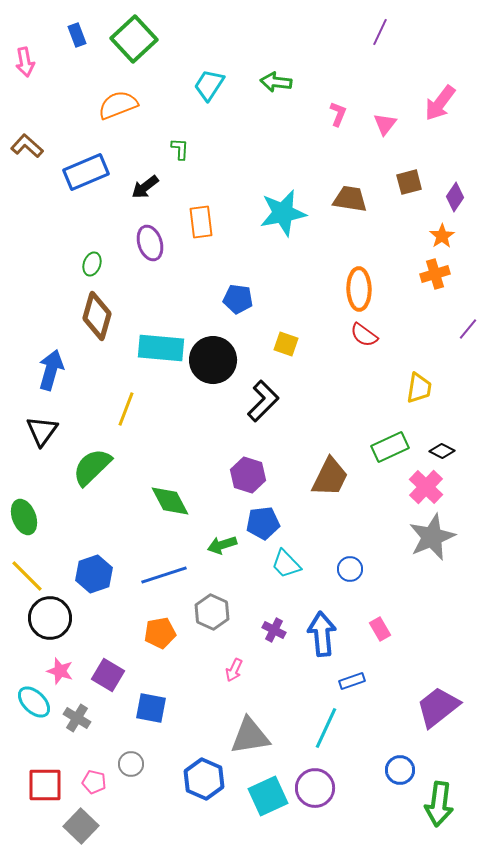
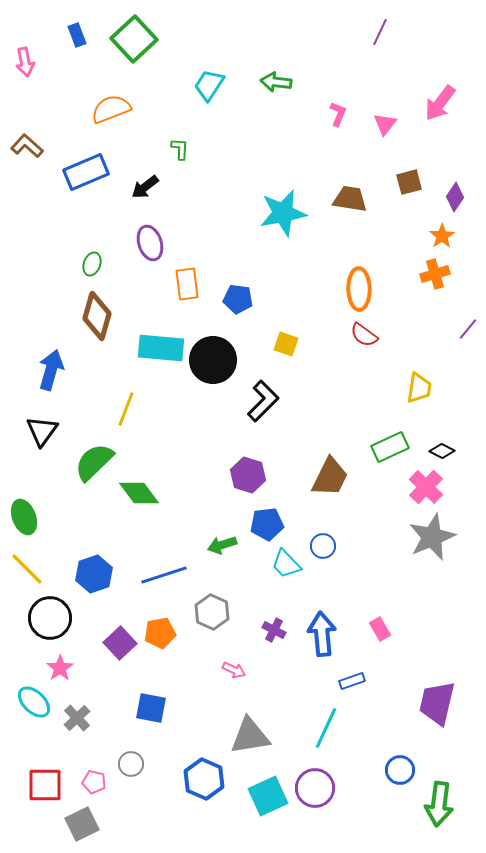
orange semicircle at (118, 105): moved 7 px left, 4 px down
orange rectangle at (201, 222): moved 14 px left, 62 px down
green semicircle at (92, 467): moved 2 px right, 5 px up
green diamond at (170, 501): moved 31 px left, 8 px up; rotated 9 degrees counterclockwise
blue pentagon at (263, 523): moved 4 px right, 1 px down
blue circle at (350, 569): moved 27 px left, 23 px up
yellow line at (27, 576): moved 7 px up
pink arrow at (234, 670): rotated 90 degrees counterclockwise
pink star at (60, 671): moved 3 px up; rotated 20 degrees clockwise
purple square at (108, 675): moved 12 px right, 32 px up; rotated 16 degrees clockwise
purple trapezoid at (438, 707): moved 1 px left, 4 px up; rotated 39 degrees counterclockwise
gray cross at (77, 718): rotated 16 degrees clockwise
gray square at (81, 826): moved 1 px right, 2 px up; rotated 20 degrees clockwise
